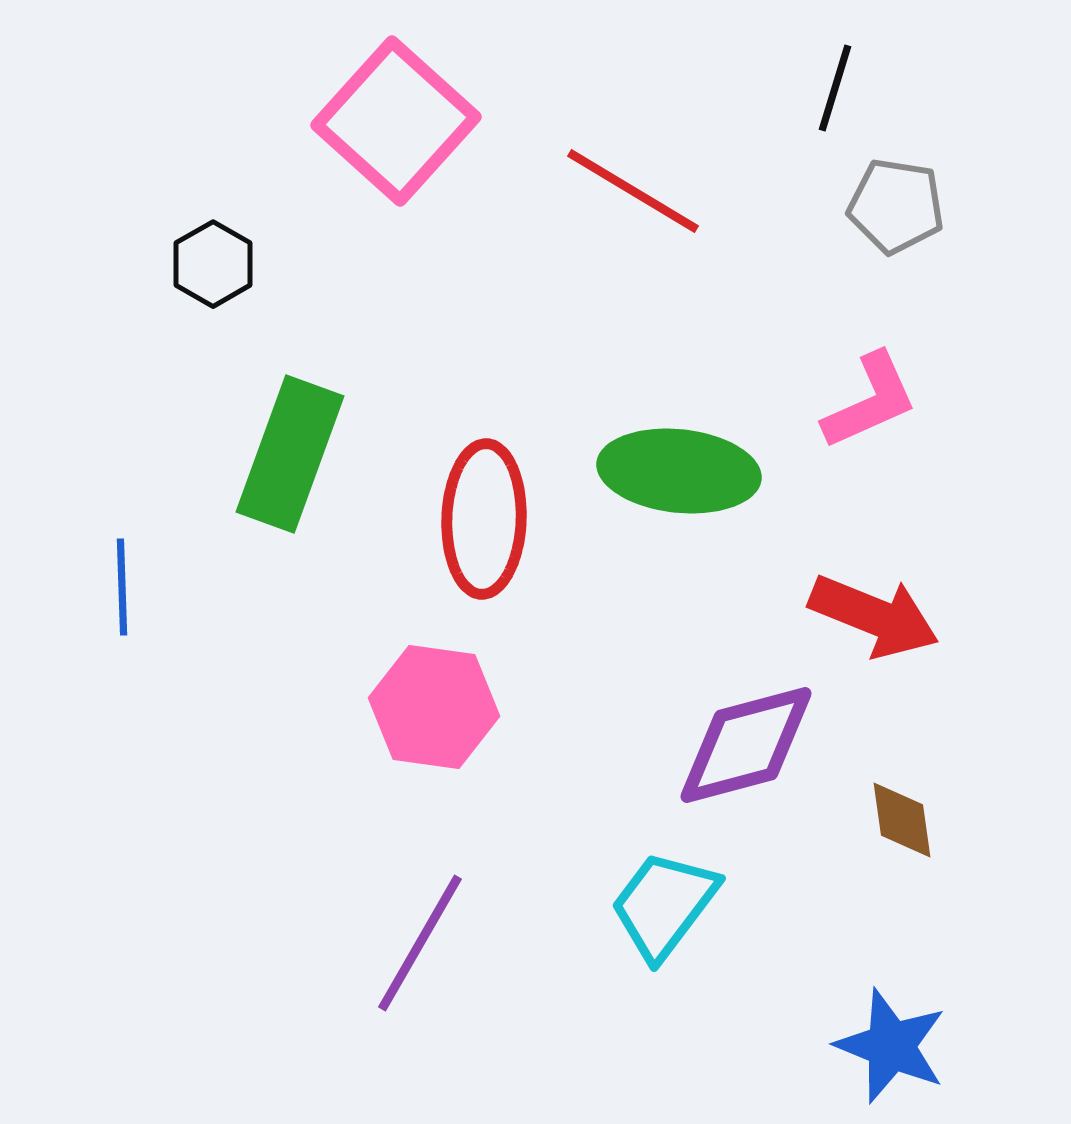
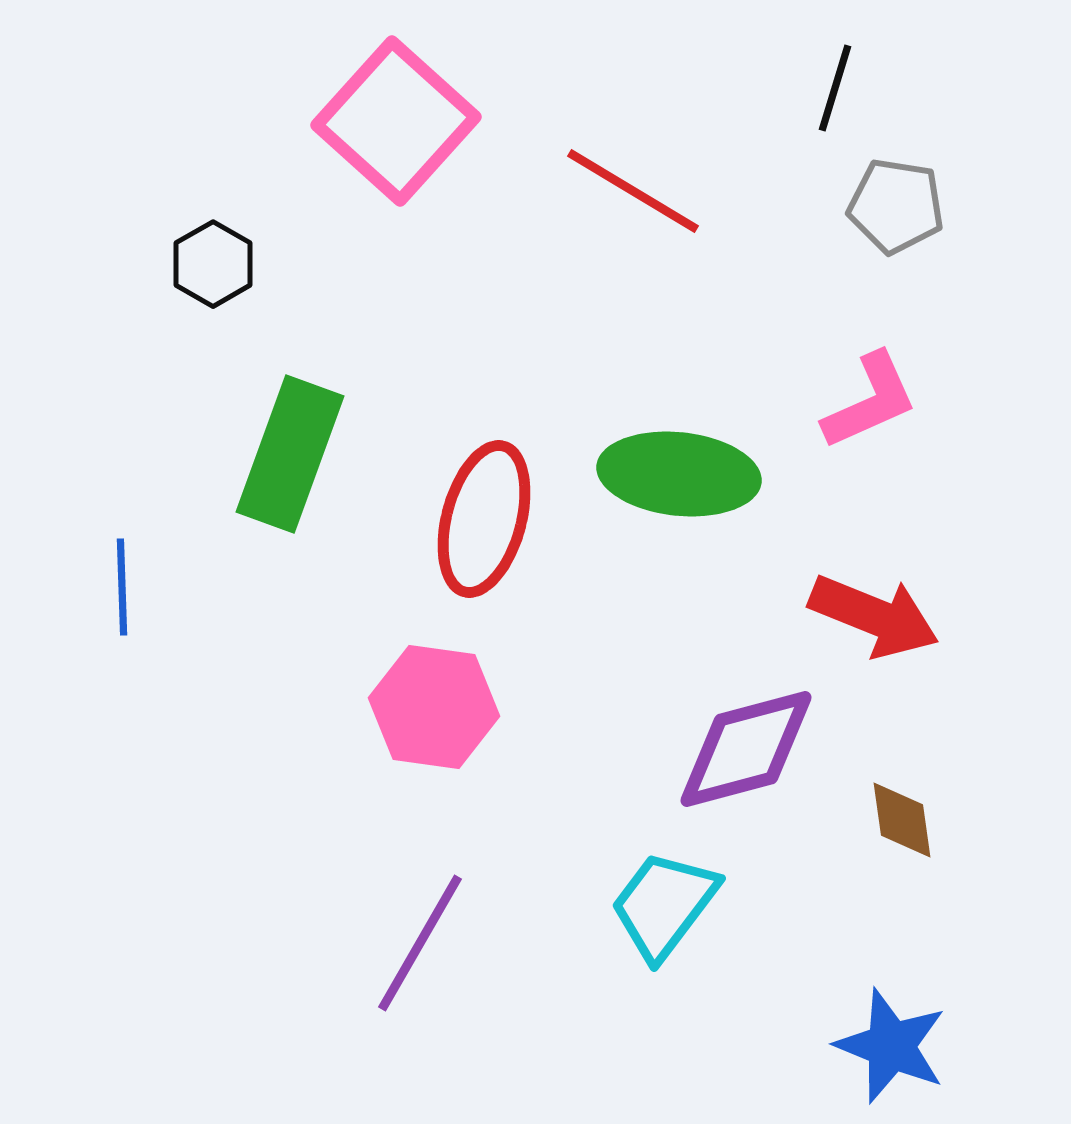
green ellipse: moved 3 px down
red ellipse: rotated 13 degrees clockwise
purple diamond: moved 4 px down
